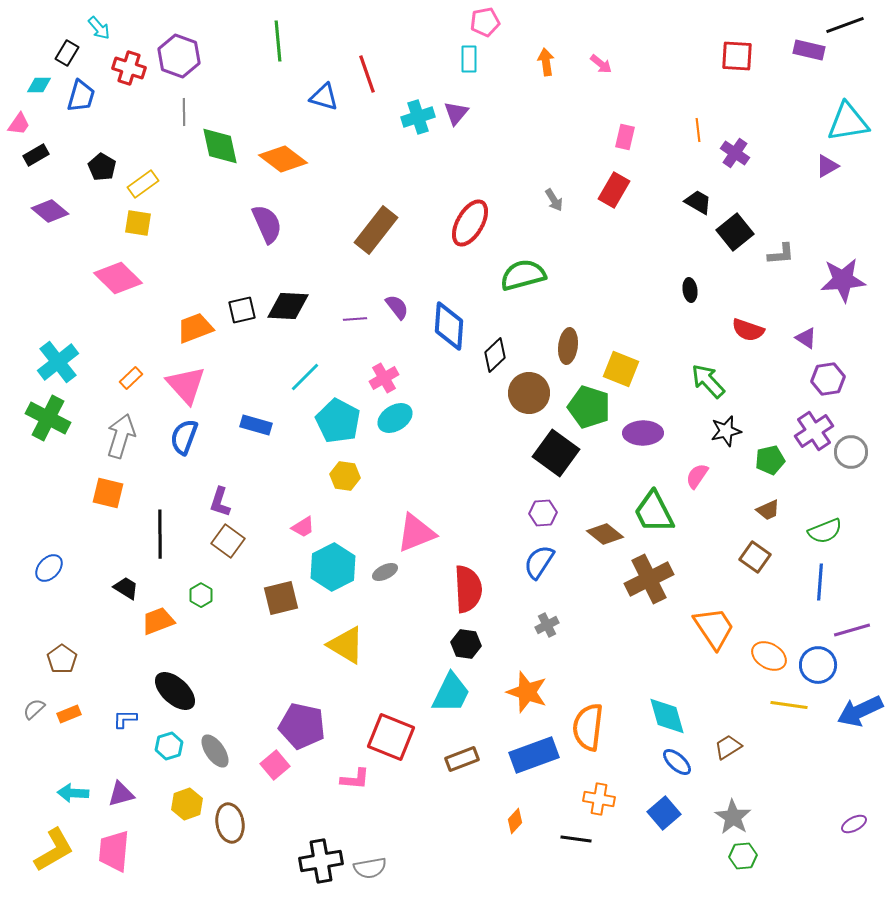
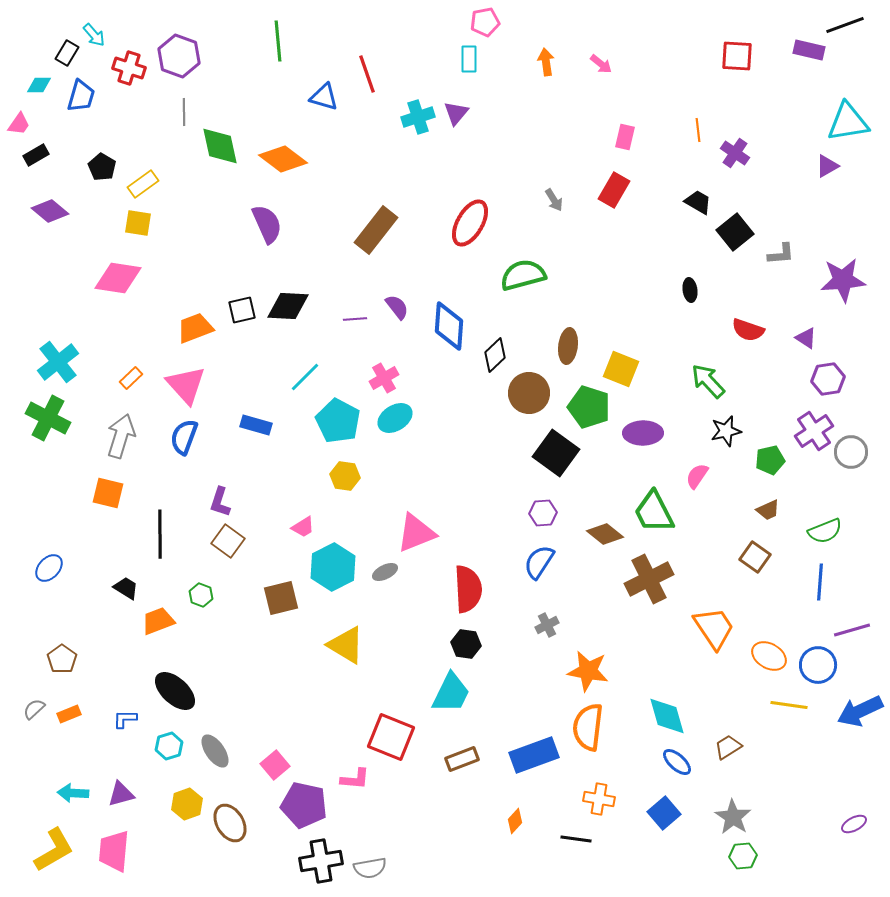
cyan arrow at (99, 28): moved 5 px left, 7 px down
pink diamond at (118, 278): rotated 36 degrees counterclockwise
green hexagon at (201, 595): rotated 10 degrees counterclockwise
orange star at (527, 692): moved 61 px right, 21 px up; rotated 9 degrees counterclockwise
purple pentagon at (302, 726): moved 2 px right, 79 px down
brown ellipse at (230, 823): rotated 21 degrees counterclockwise
